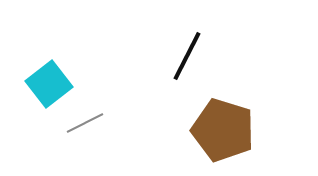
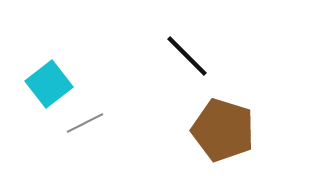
black line: rotated 72 degrees counterclockwise
